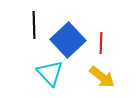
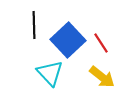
red line: rotated 35 degrees counterclockwise
